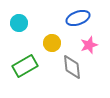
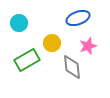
pink star: moved 1 px left, 1 px down
green rectangle: moved 2 px right, 6 px up
